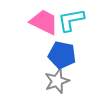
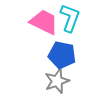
cyan L-shape: moved 1 px left, 2 px up; rotated 120 degrees clockwise
